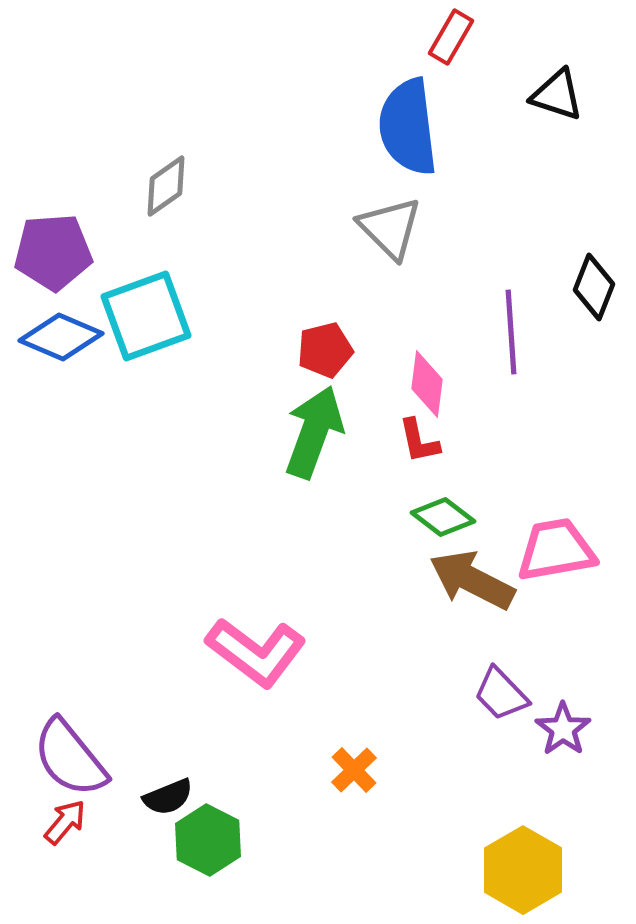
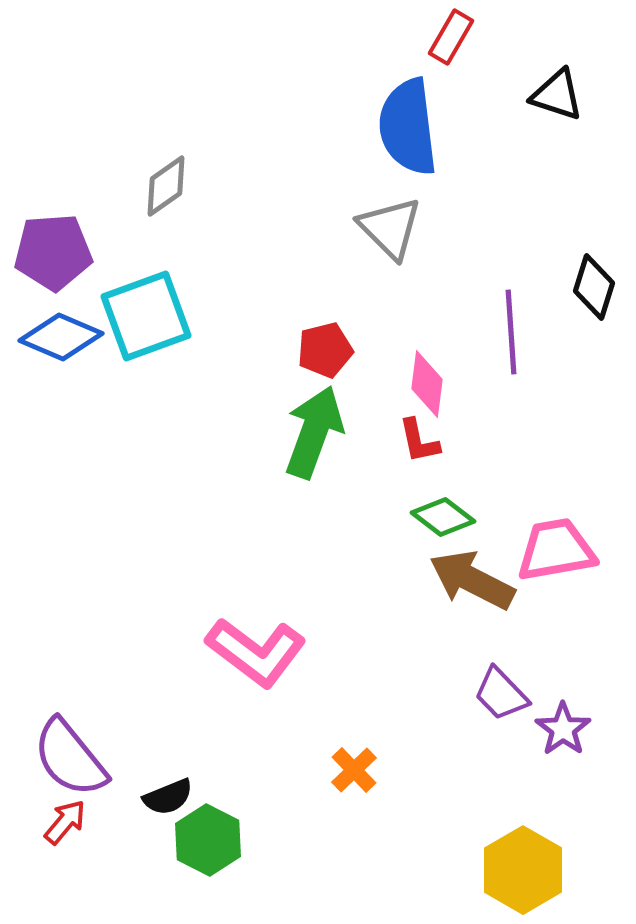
black diamond: rotated 4 degrees counterclockwise
